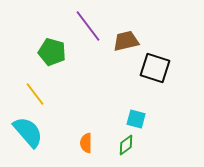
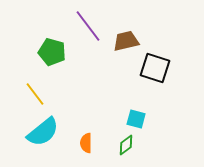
cyan semicircle: moved 15 px right; rotated 92 degrees clockwise
